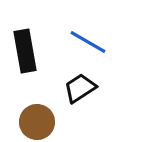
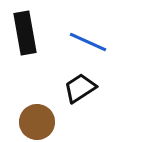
blue line: rotated 6 degrees counterclockwise
black rectangle: moved 18 px up
